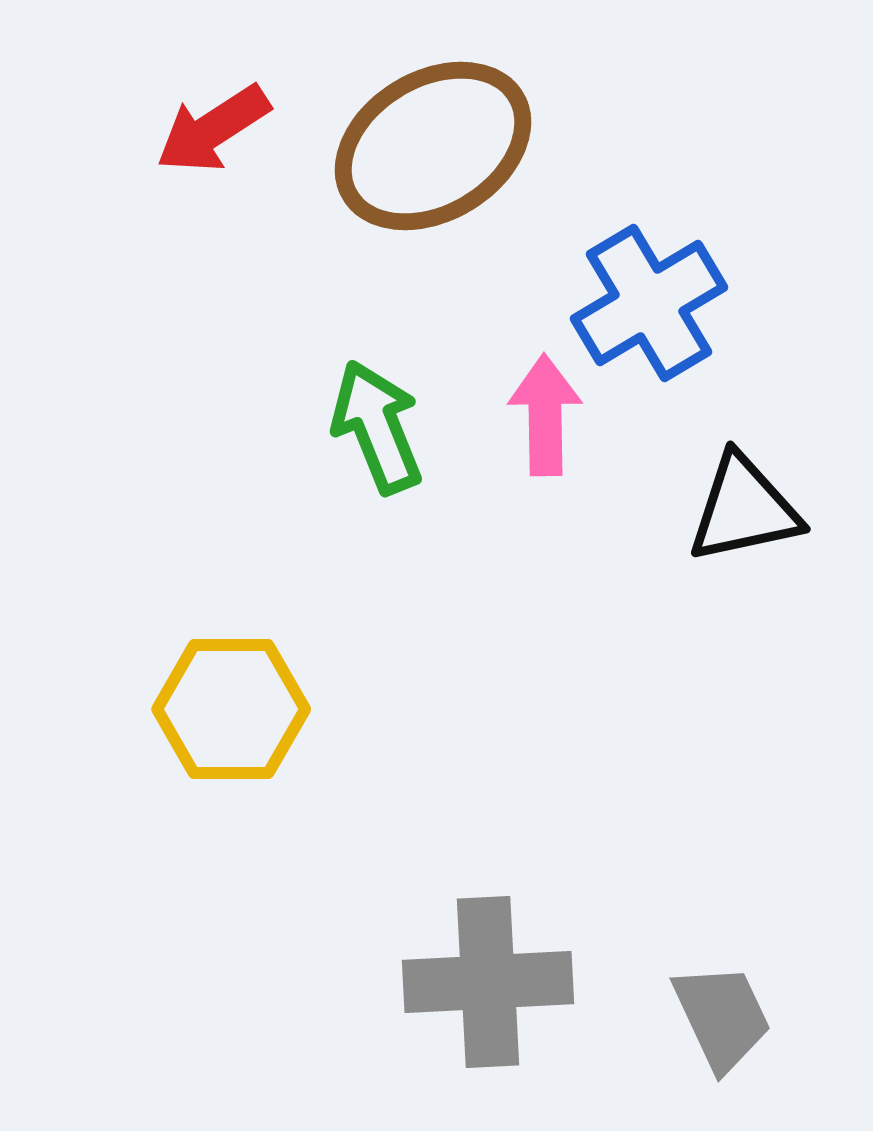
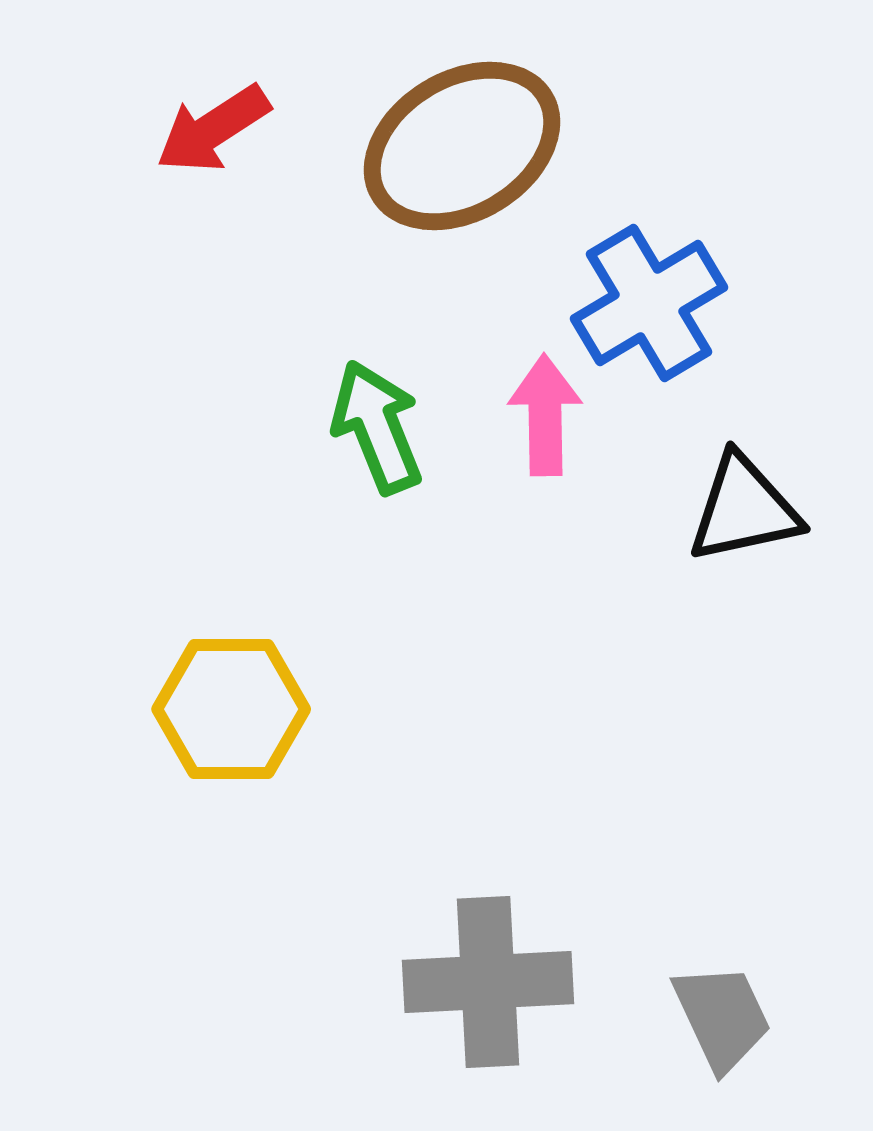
brown ellipse: moved 29 px right
